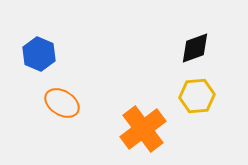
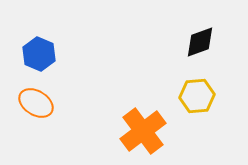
black diamond: moved 5 px right, 6 px up
orange ellipse: moved 26 px left
orange cross: moved 2 px down
